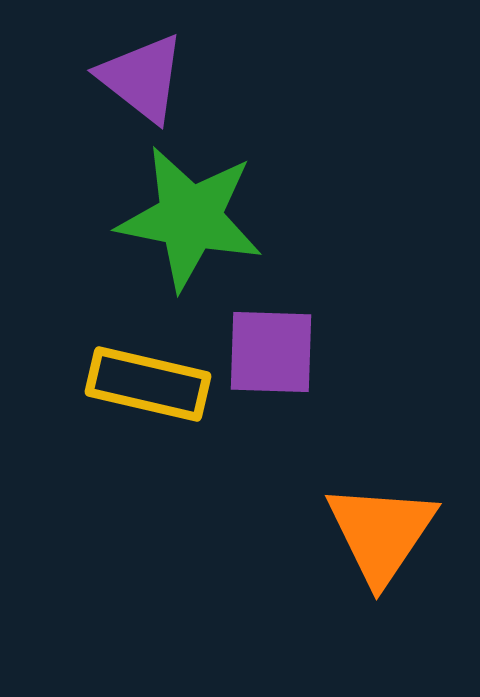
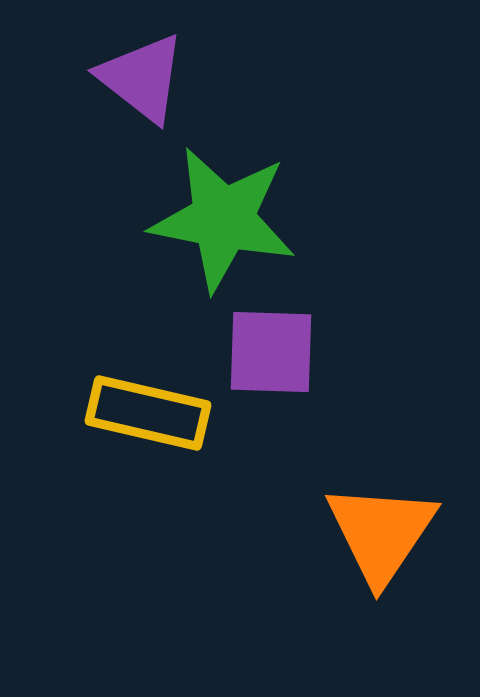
green star: moved 33 px right, 1 px down
yellow rectangle: moved 29 px down
